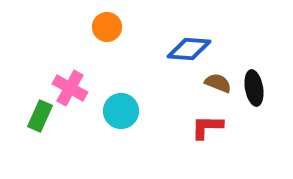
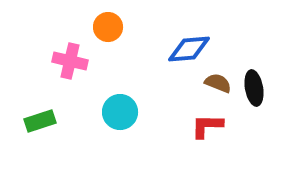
orange circle: moved 1 px right
blue diamond: rotated 9 degrees counterclockwise
pink cross: moved 27 px up; rotated 16 degrees counterclockwise
cyan circle: moved 1 px left, 1 px down
green rectangle: moved 5 px down; rotated 48 degrees clockwise
red L-shape: moved 1 px up
